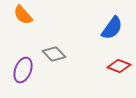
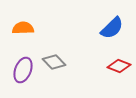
orange semicircle: moved 13 px down; rotated 130 degrees clockwise
blue semicircle: rotated 10 degrees clockwise
gray diamond: moved 8 px down
